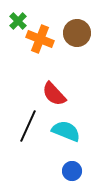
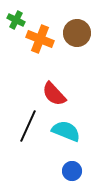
green cross: moved 2 px left, 1 px up; rotated 18 degrees counterclockwise
